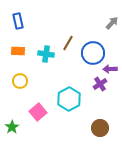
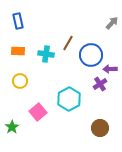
blue circle: moved 2 px left, 2 px down
